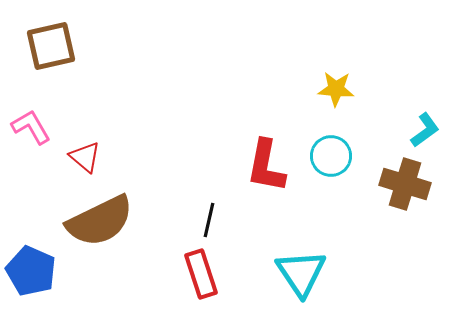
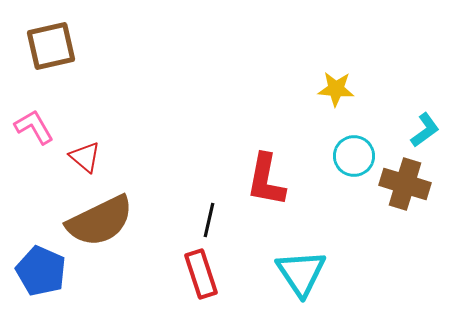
pink L-shape: moved 3 px right
cyan circle: moved 23 px right
red L-shape: moved 14 px down
blue pentagon: moved 10 px right
